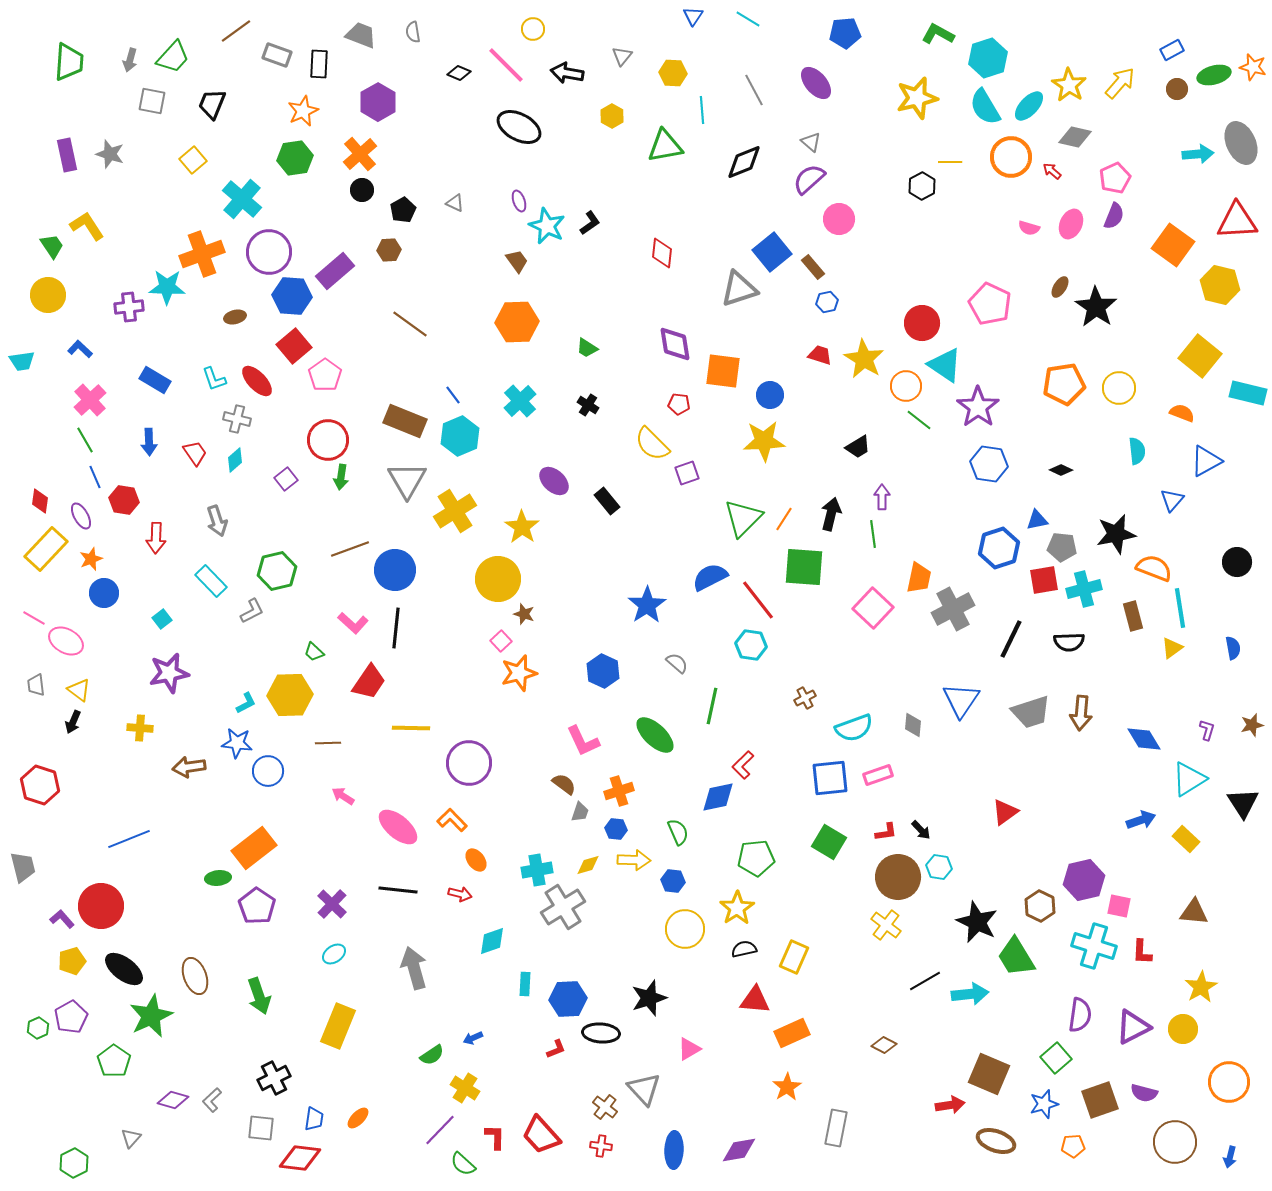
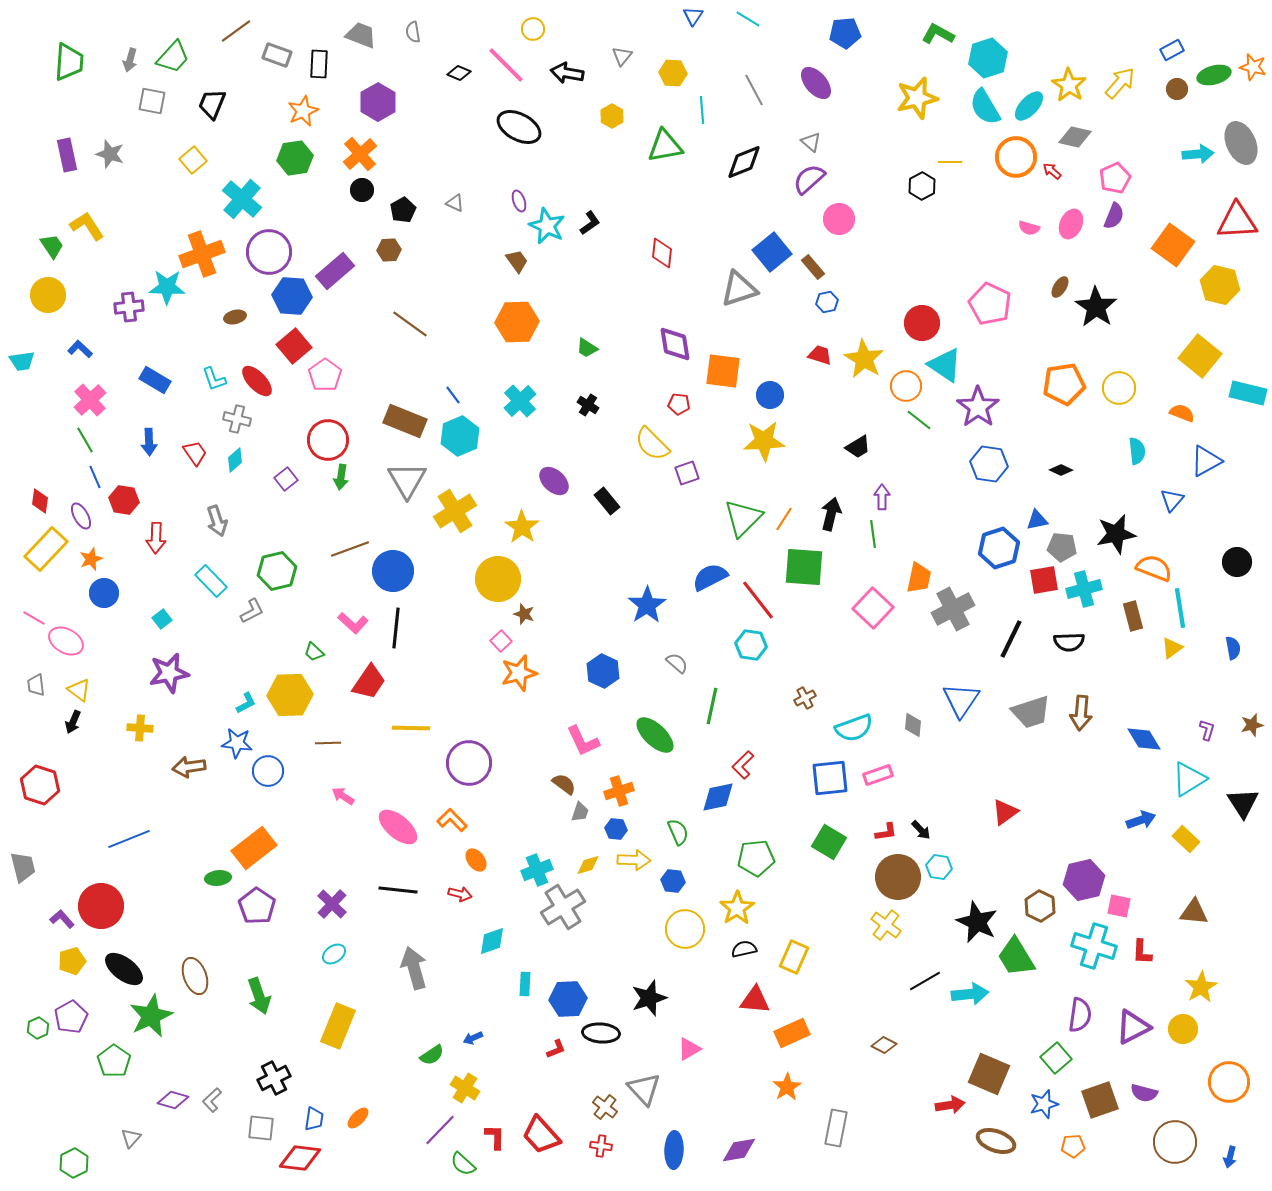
orange circle at (1011, 157): moved 5 px right
blue circle at (395, 570): moved 2 px left, 1 px down
cyan cross at (537, 870): rotated 12 degrees counterclockwise
